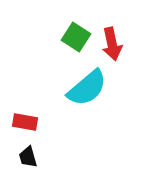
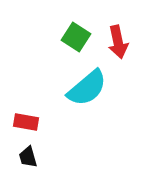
red arrow: moved 6 px right, 2 px up
red rectangle: moved 1 px right
